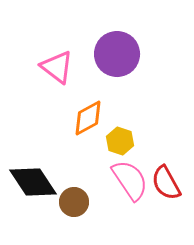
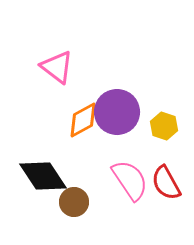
purple circle: moved 58 px down
orange diamond: moved 5 px left, 2 px down
yellow hexagon: moved 44 px right, 15 px up
black diamond: moved 10 px right, 6 px up
